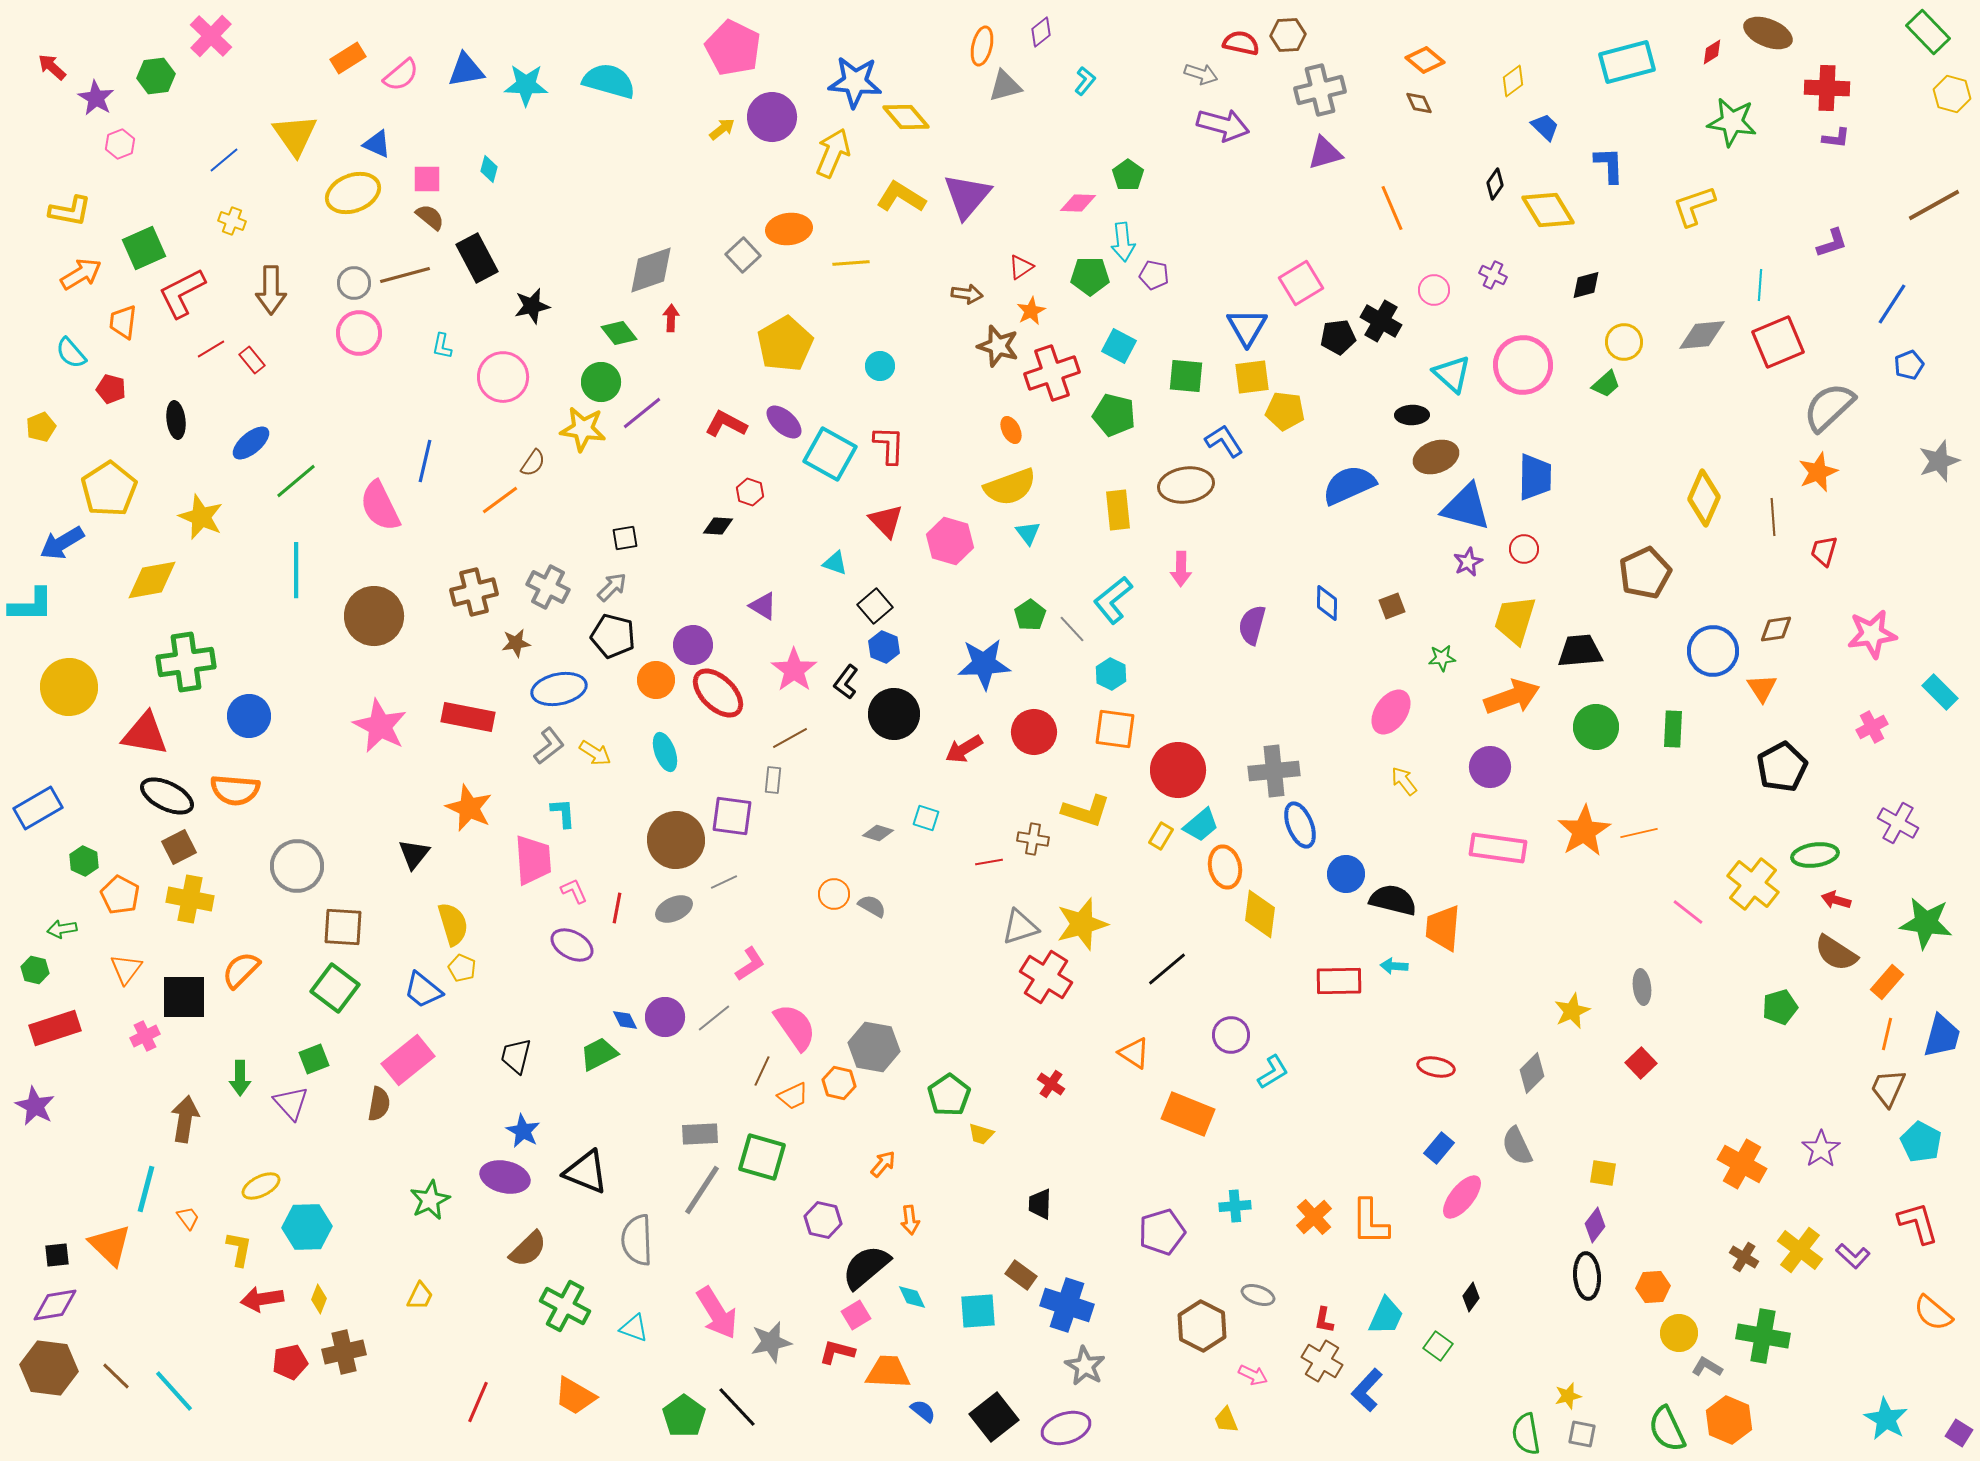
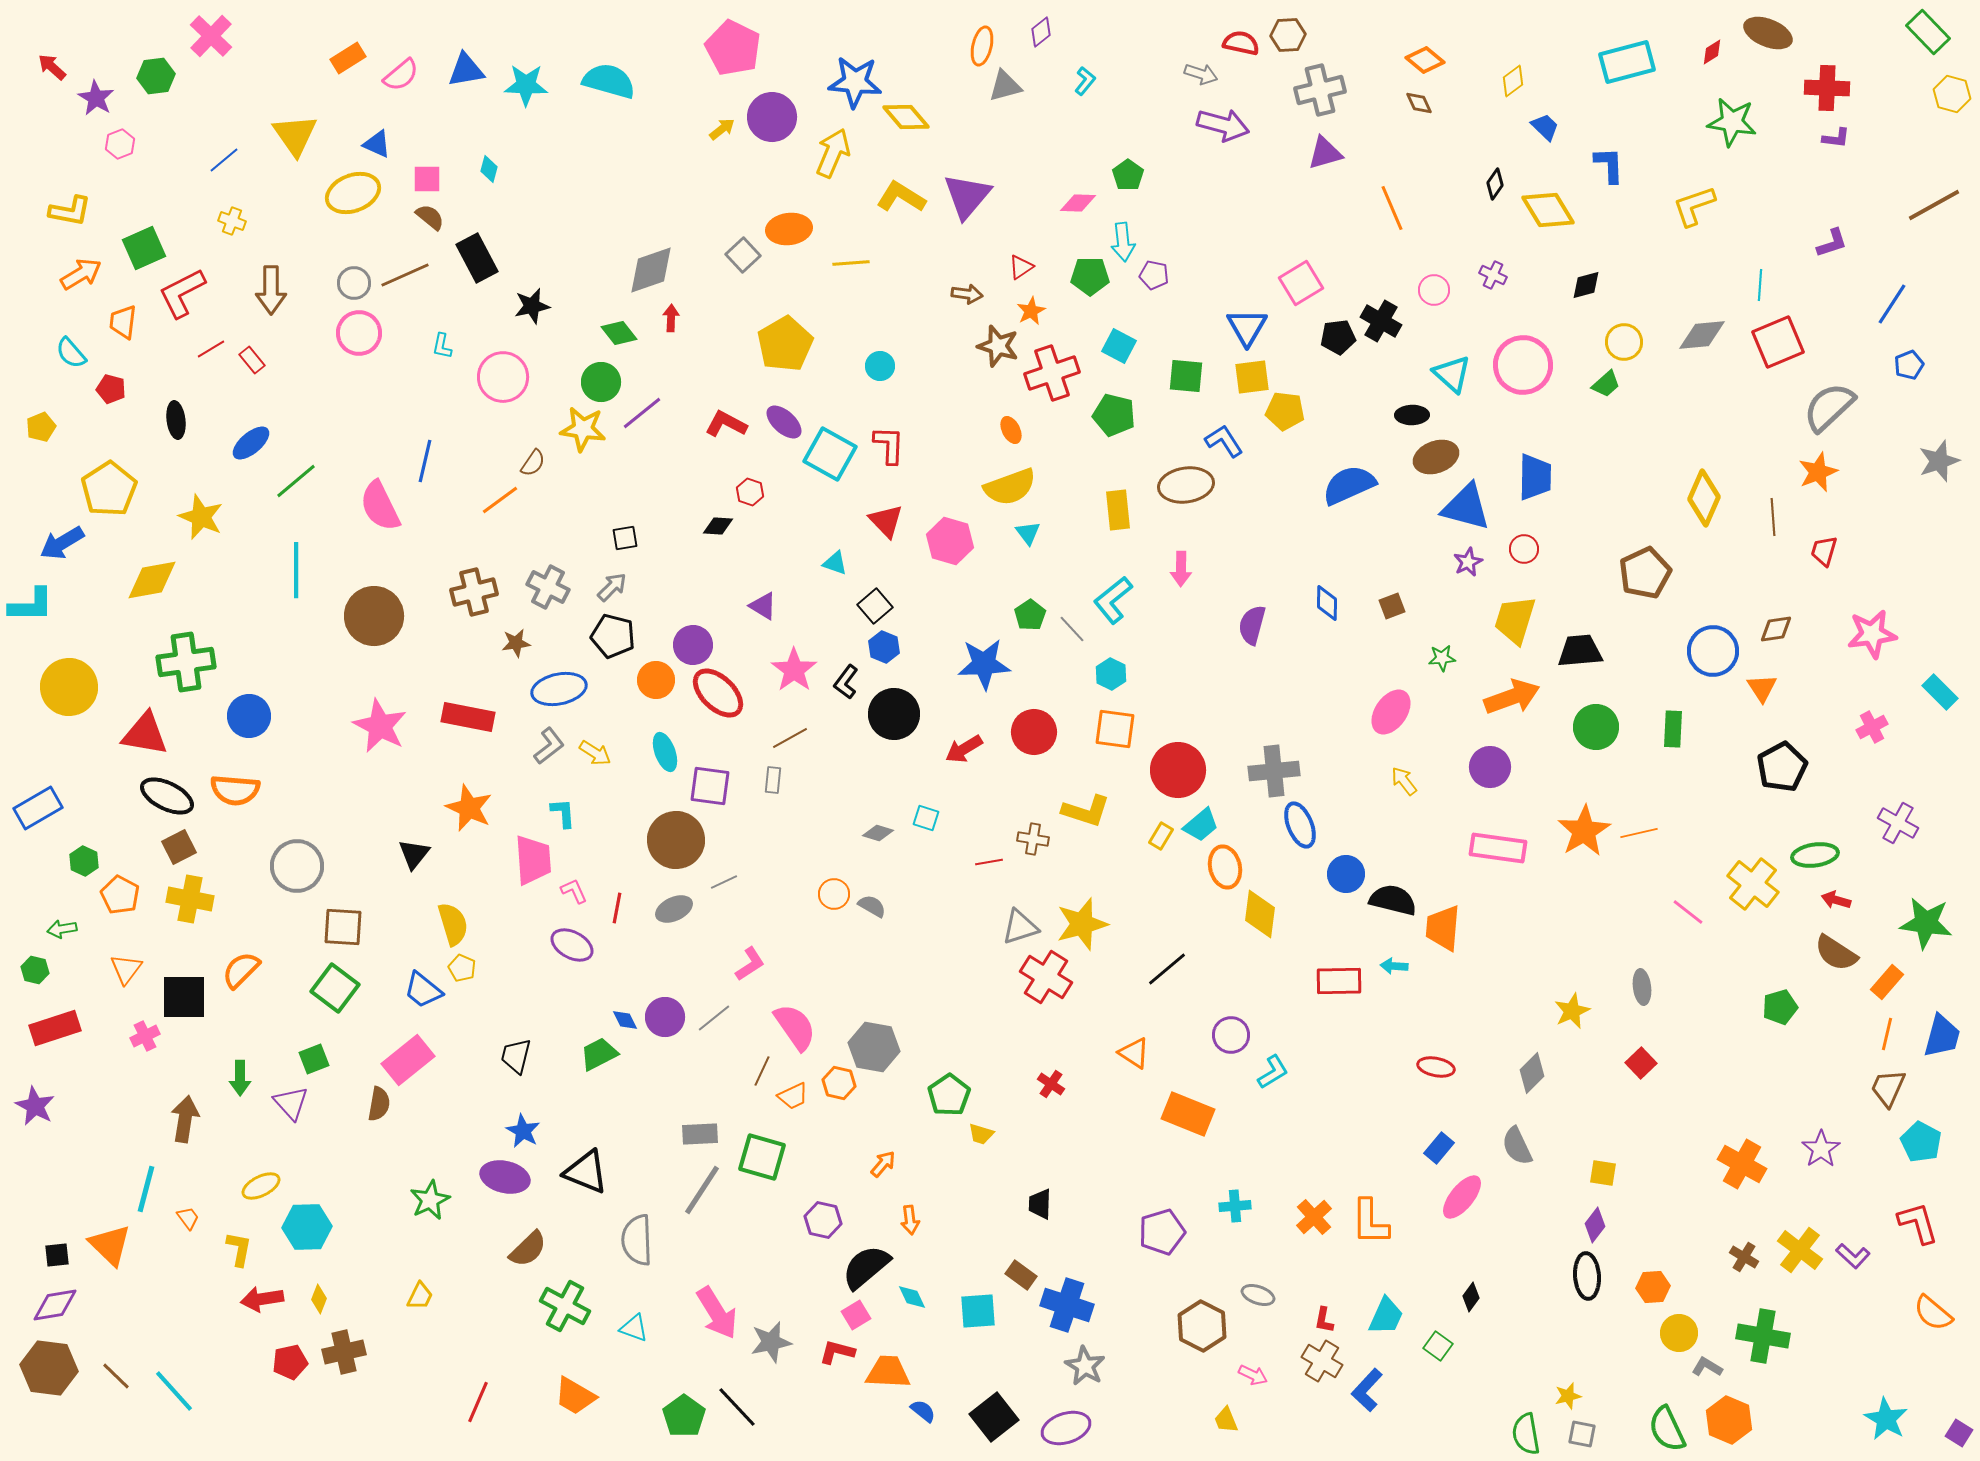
brown line at (405, 275): rotated 9 degrees counterclockwise
purple square at (732, 816): moved 22 px left, 30 px up
